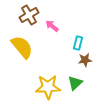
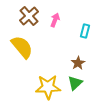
brown cross: moved 1 px down; rotated 12 degrees counterclockwise
pink arrow: moved 3 px right, 6 px up; rotated 72 degrees clockwise
cyan rectangle: moved 7 px right, 12 px up
brown star: moved 7 px left, 3 px down; rotated 24 degrees counterclockwise
